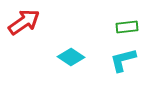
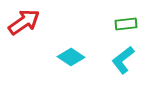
green rectangle: moved 1 px left, 3 px up
cyan L-shape: rotated 24 degrees counterclockwise
